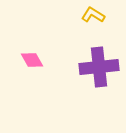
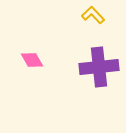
yellow L-shape: rotated 15 degrees clockwise
